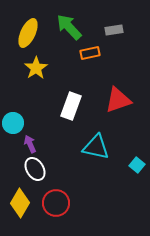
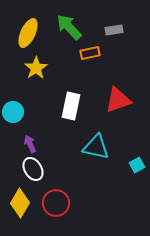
white rectangle: rotated 8 degrees counterclockwise
cyan circle: moved 11 px up
cyan square: rotated 21 degrees clockwise
white ellipse: moved 2 px left
